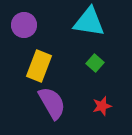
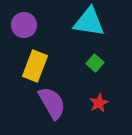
yellow rectangle: moved 4 px left
red star: moved 3 px left, 3 px up; rotated 12 degrees counterclockwise
